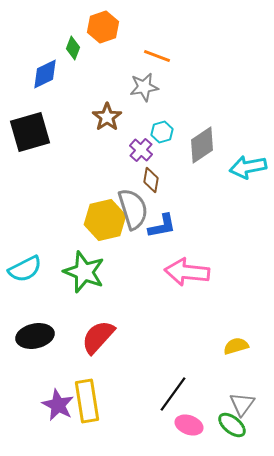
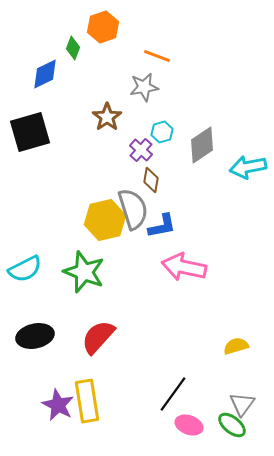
pink arrow: moved 3 px left, 5 px up; rotated 6 degrees clockwise
